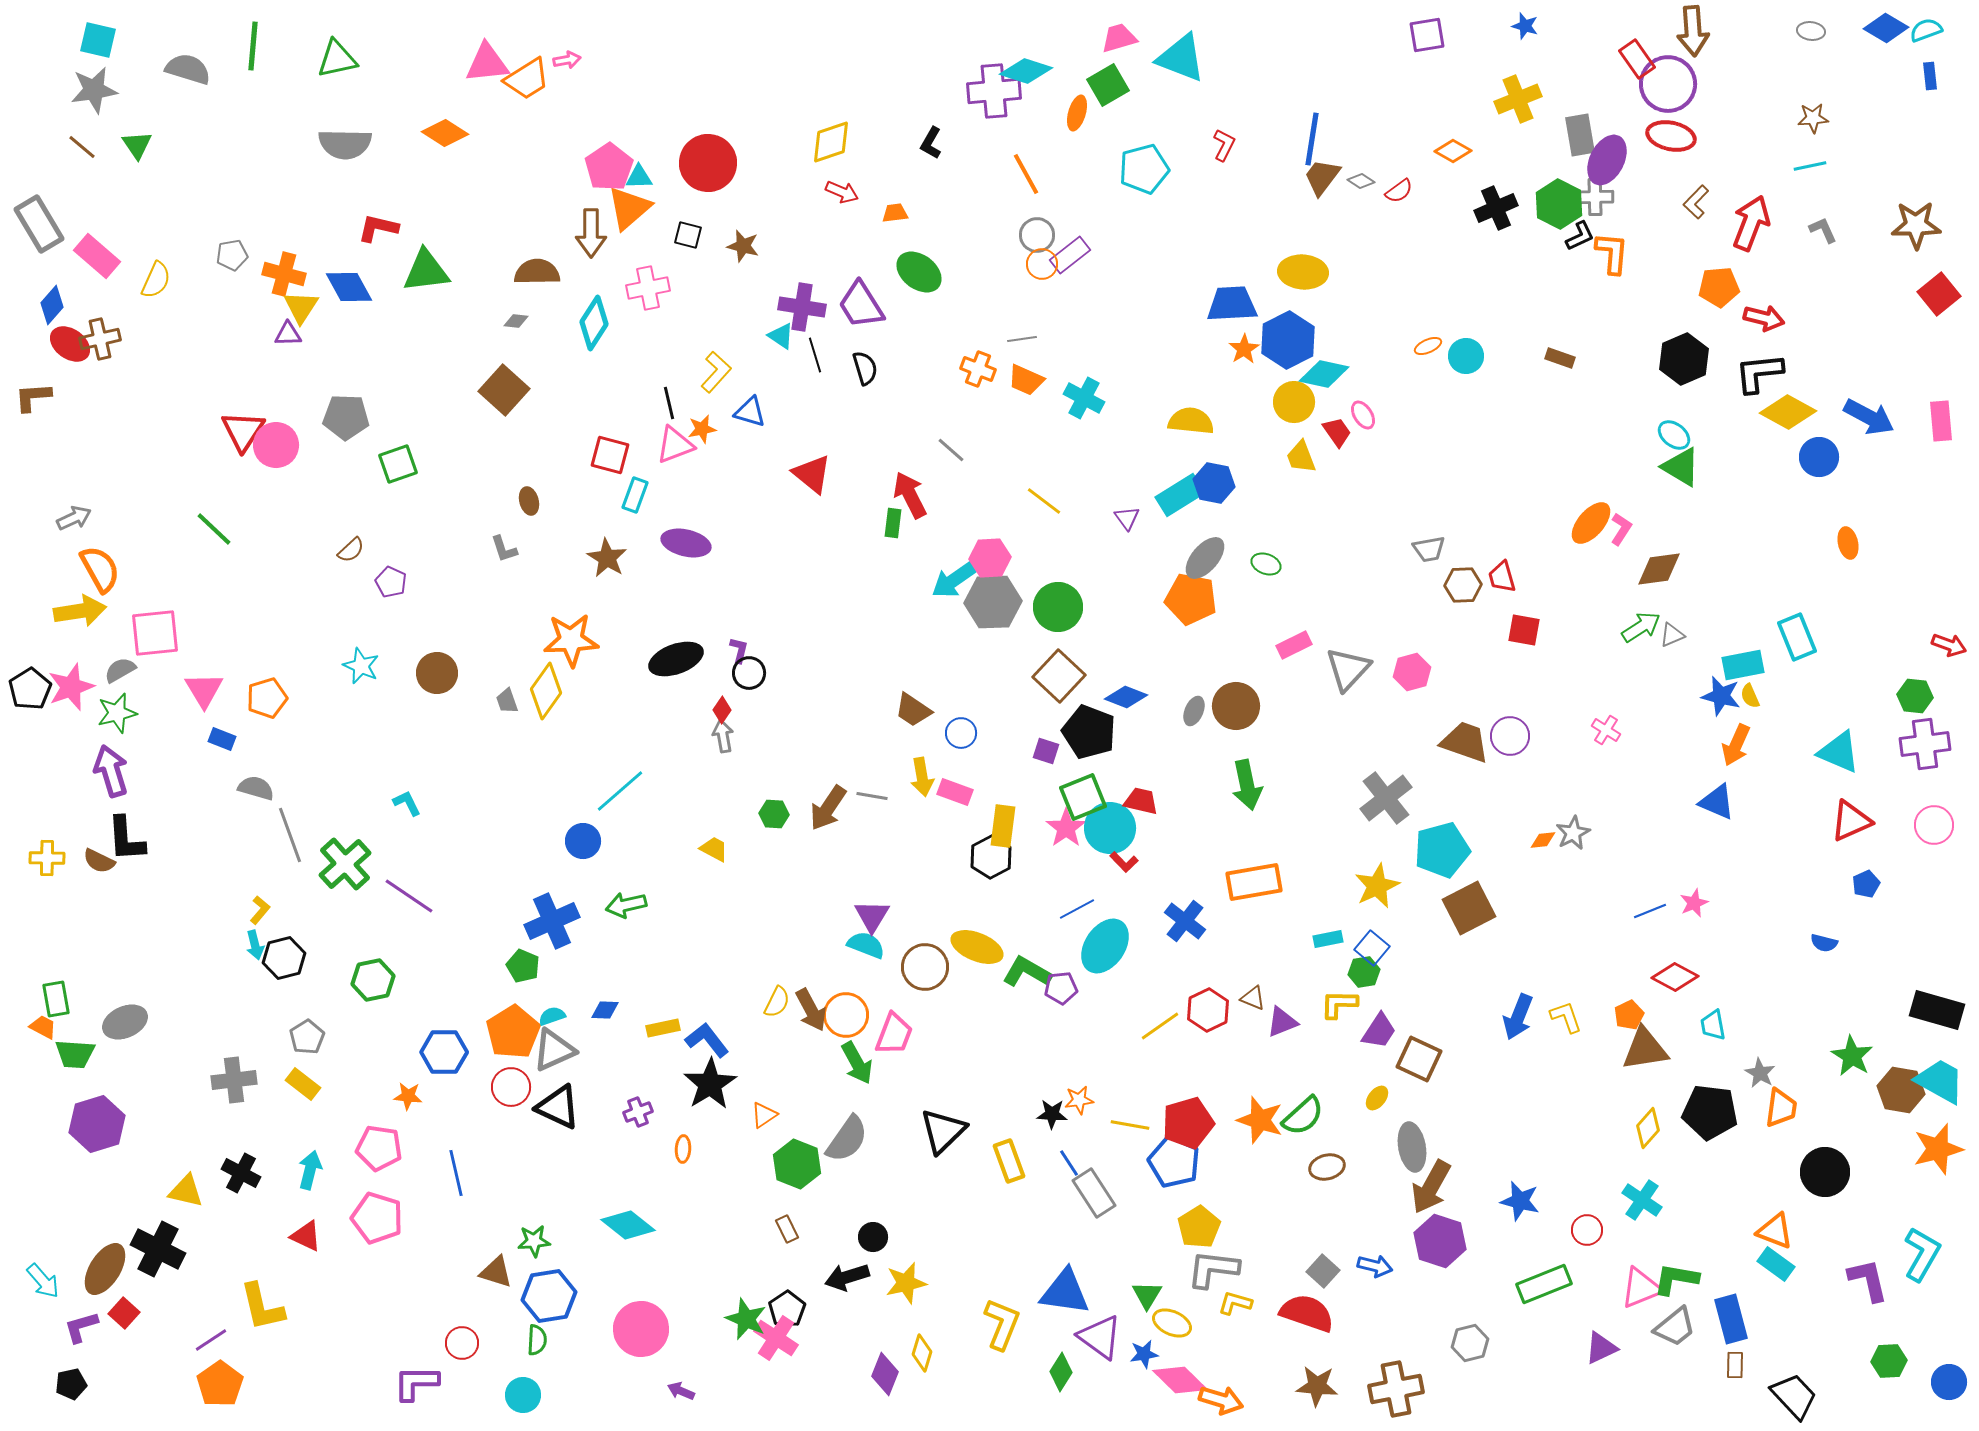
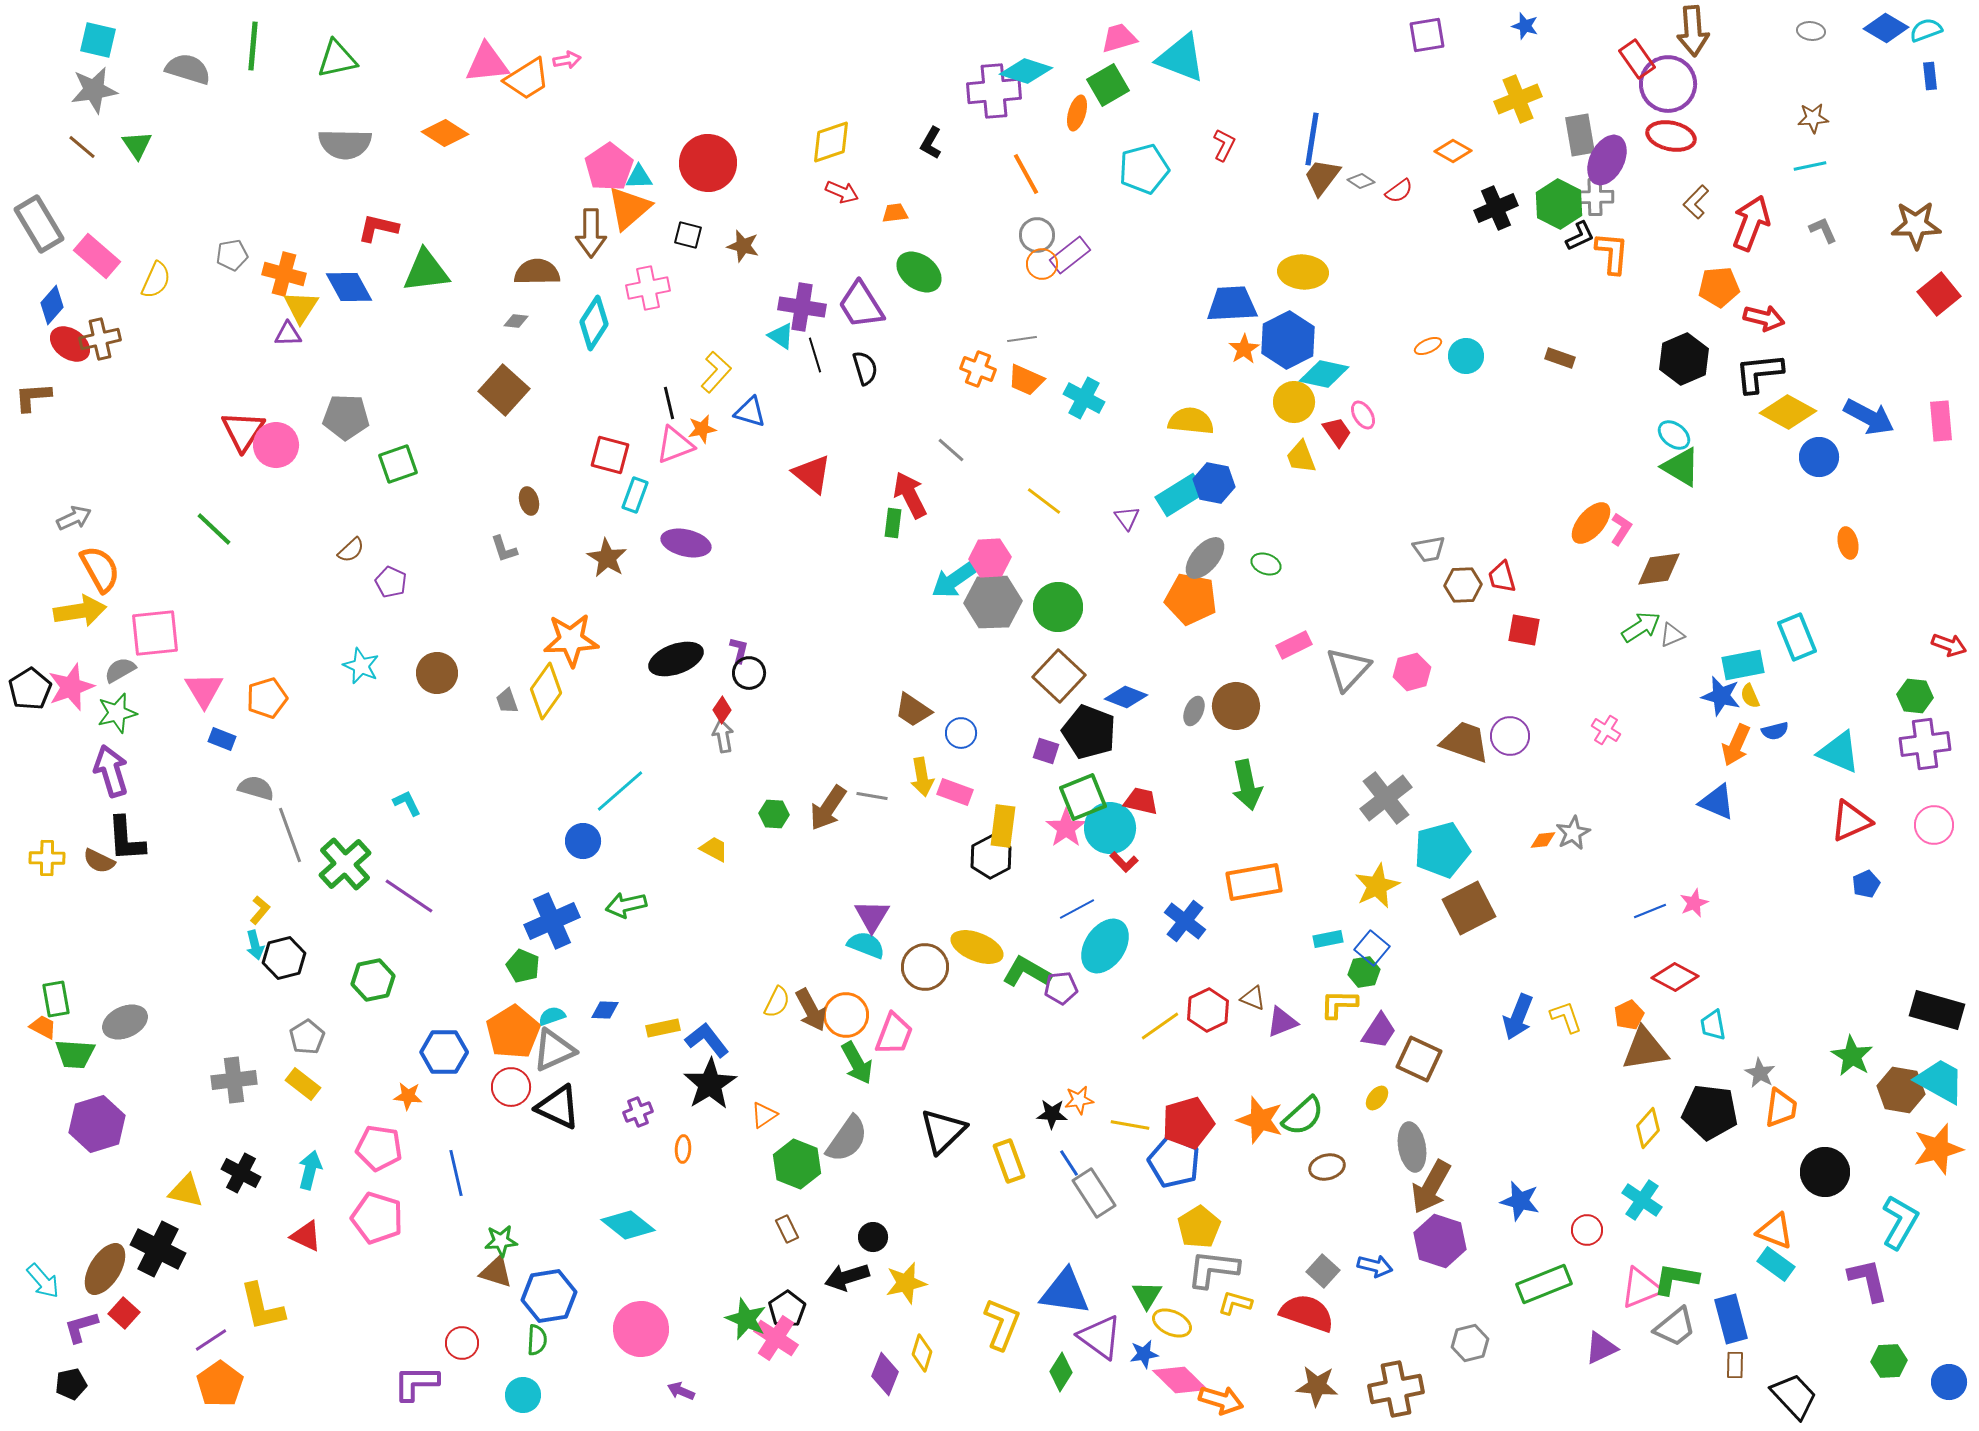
blue semicircle at (1824, 943): moved 49 px left, 212 px up; rotated 28 degrees counterclockwise
green star at (534, 1241): moved 33 px left
cyan L-shape at (1922, 1254): moved 22 px left, 32 px up
